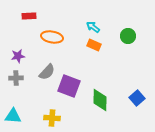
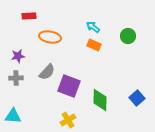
orange ellipse: moved 2 px left
yellow cross: moved 16 px right, 2 px down; rotated 35 degrees counterclockwise
